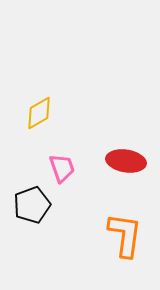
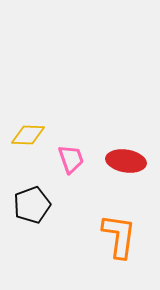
yellow diamond: moved 11 px left, 22 px down; rotated 32 degrees clockwise
pink trapezoid: moved 9 px right, 9 px up
orange L-shape: moved 6 px left, 1 px down
